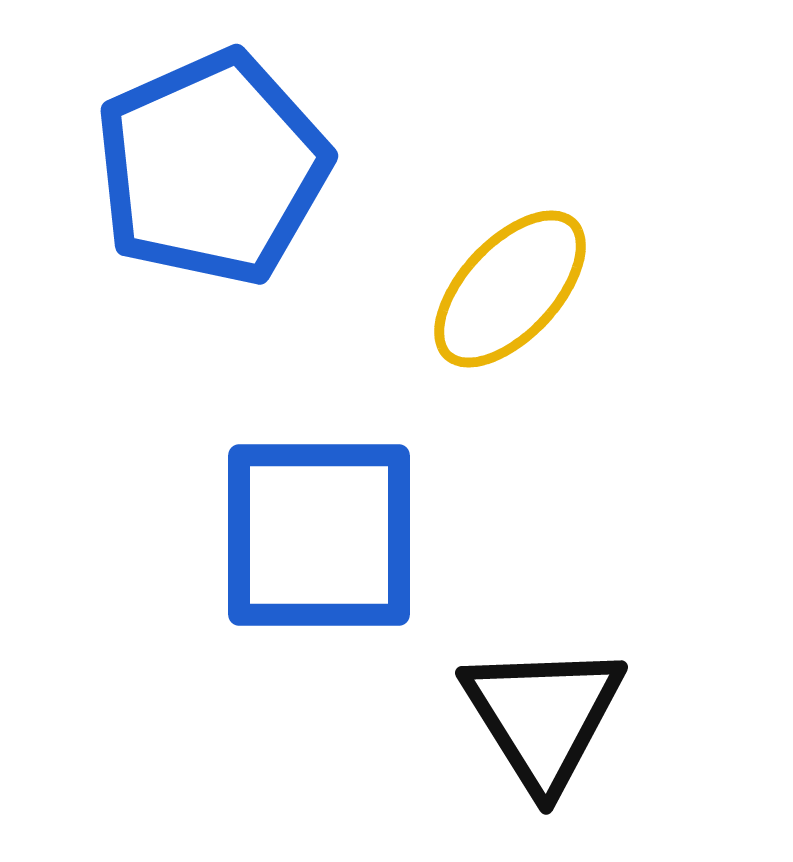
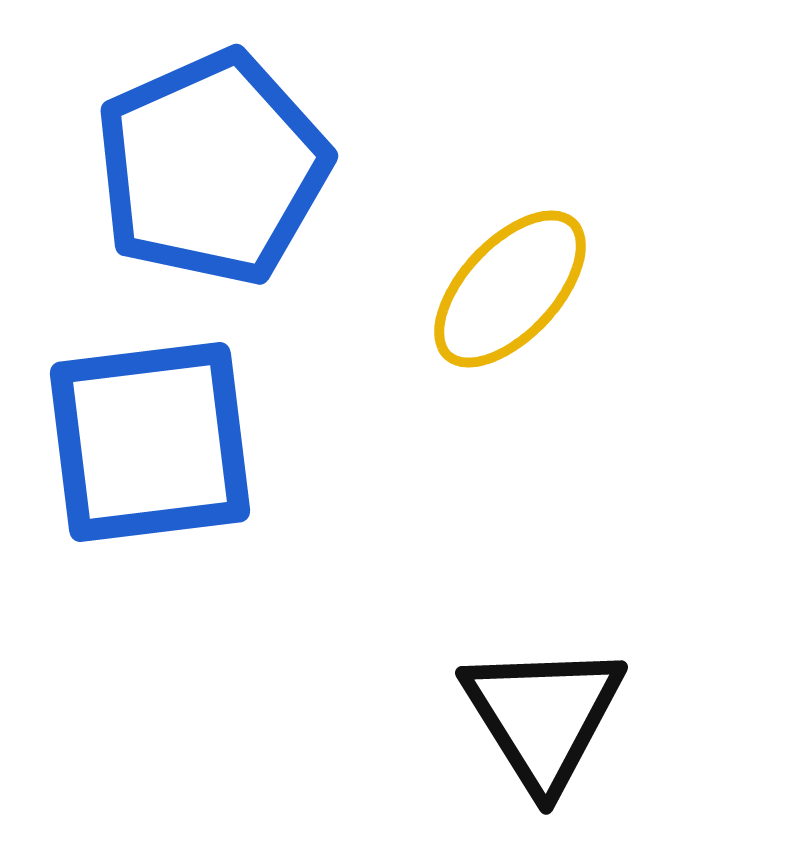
blue square: moved 169 px left, 93 px up; rotated 7 degrees counterclockwise
